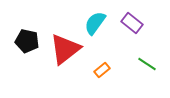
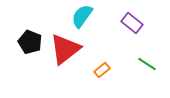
cyan semicircle: moved 13 px left, 7 px up
black pentagon: moved 3 px right, 1 px down; rotated 10 degrees clockwise
